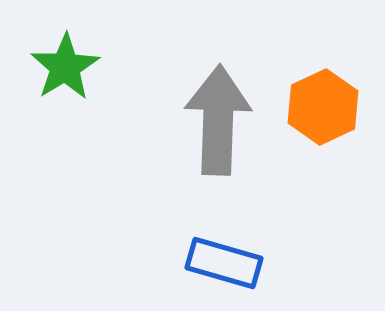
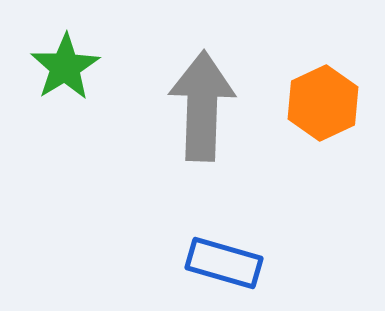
orange hexagon: moved 4 px up
gray arrow: moved 16 px left, 14 px up
